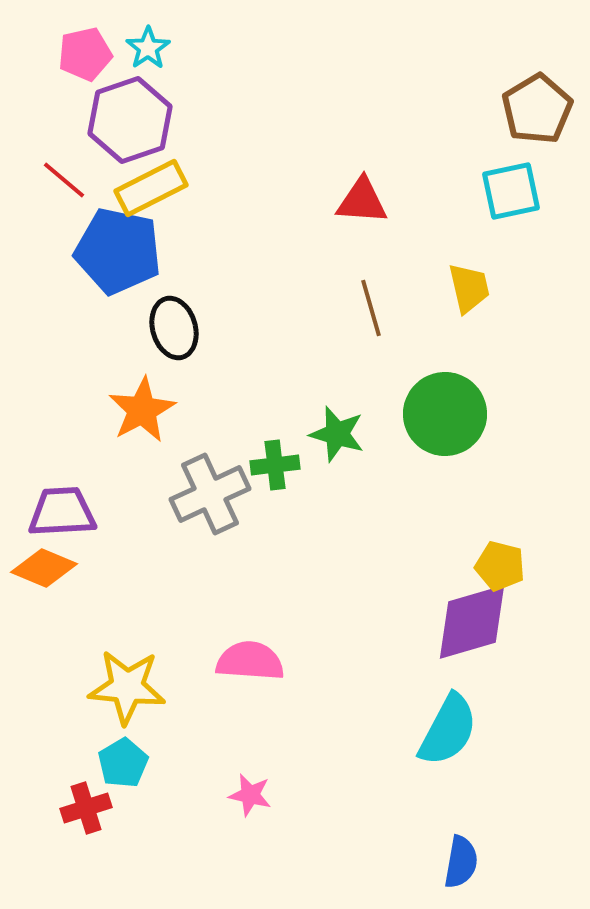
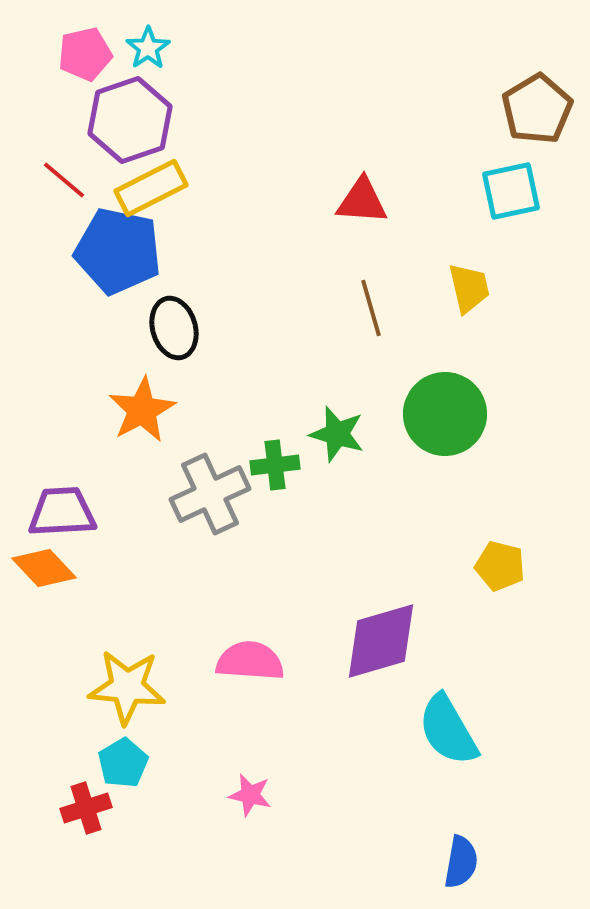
orange diamond: rotated 24 degrees clockwise
purple diamond: moved 91 px left, 19 px down
cyan semicircle: rotated 122 degrees clockwise
